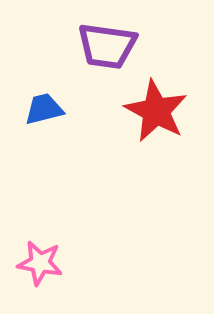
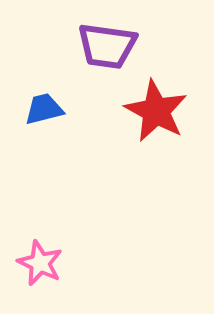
pink star: rotated 15 degrees clockwise
